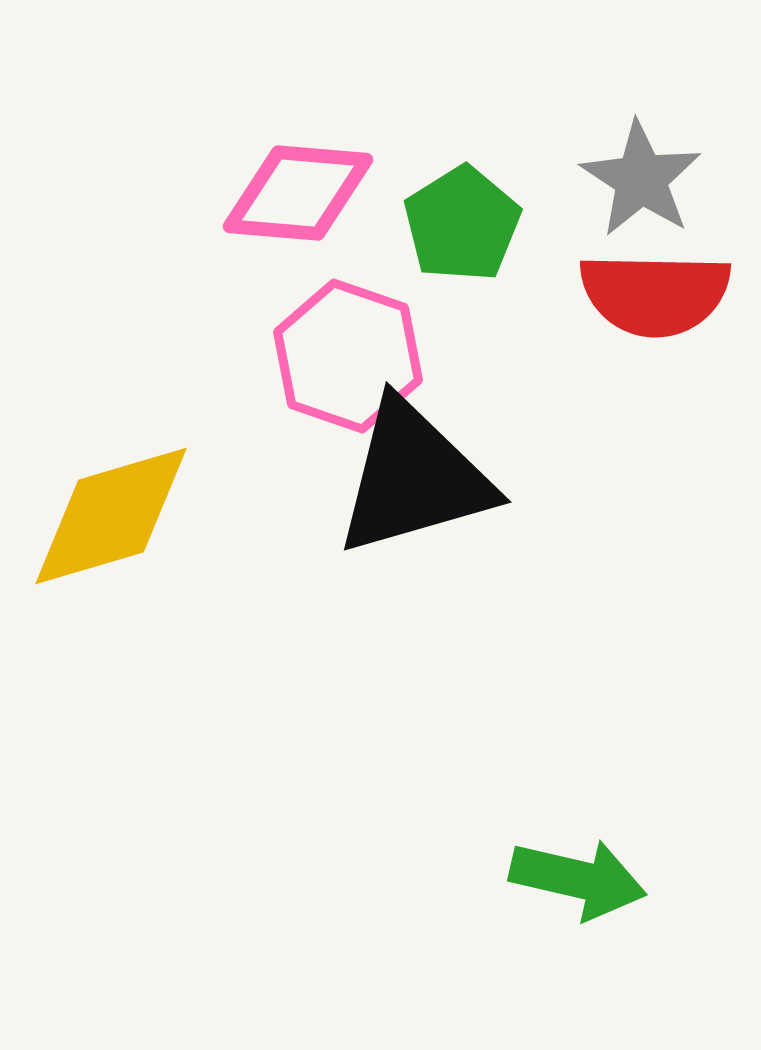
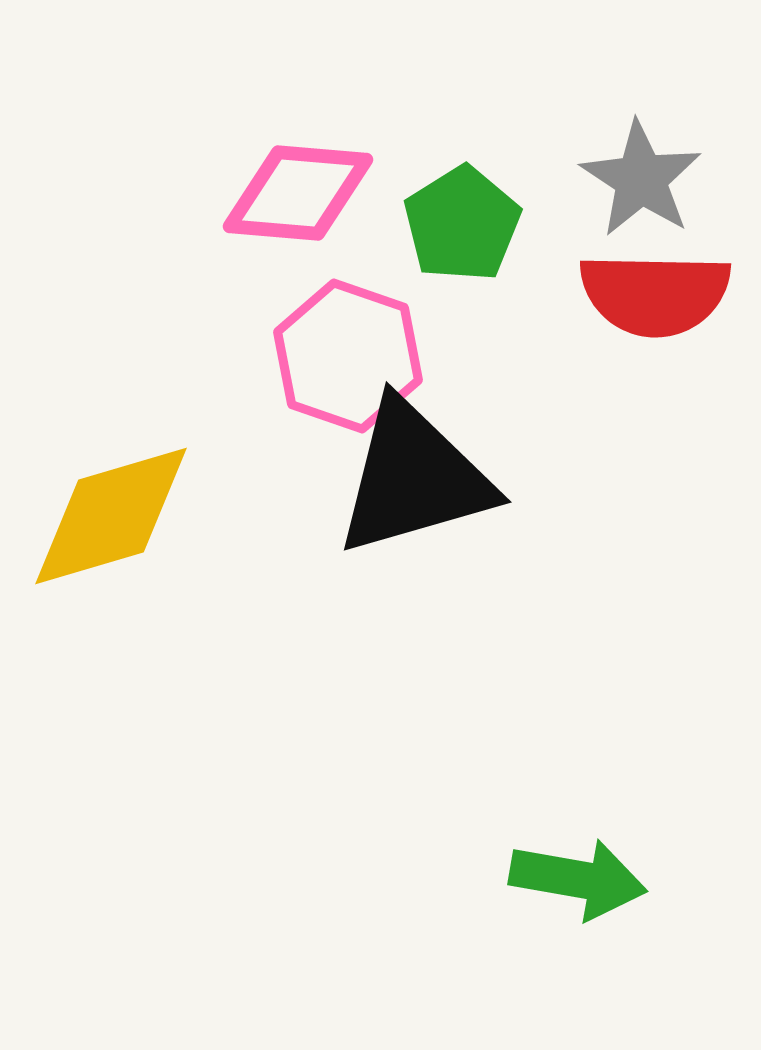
green arrow: rotated 3 degrees counterclockwise
